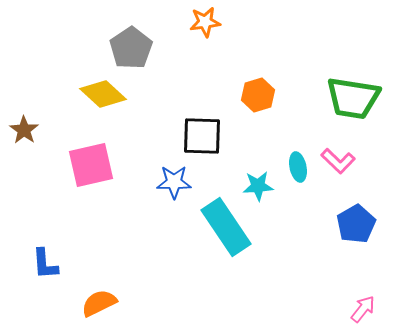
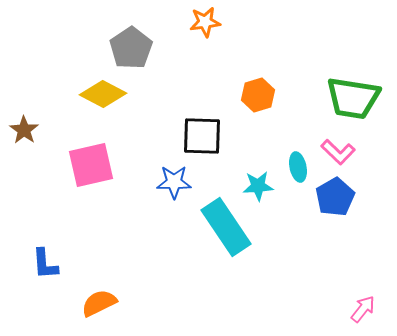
yellow diamond: rotated 15 degrees counterclockwise
pink L-shape: moved 9 px up
blue pentagon: moved 21 px left, 27 px up
